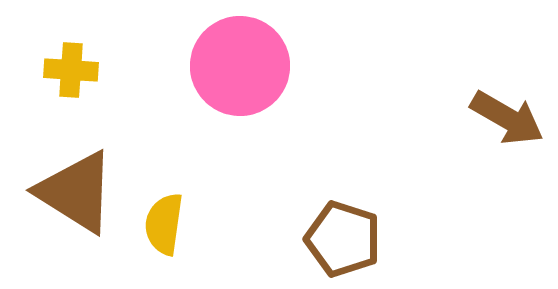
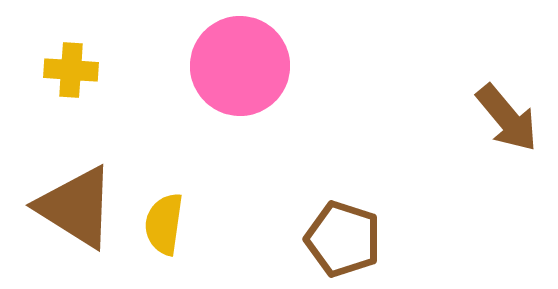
brown arrow: rotated 20 degrees clockwise
brown triangle: moved 15 px down
